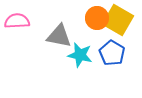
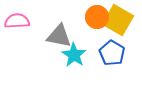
orange circle: moved 1 px up
cyan star: moved 6 px left; rotated 20 degrees clockwise
